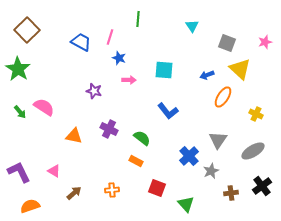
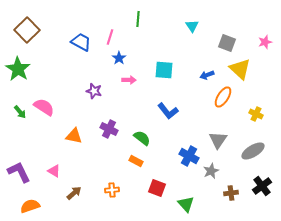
blue star: rotated 16 degrees clockwise
blue cross: rotated 18 degrees counterclockwise
